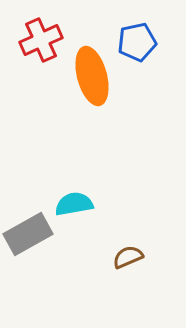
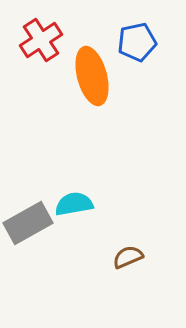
red cross: rotated 9 degrees counterclockwise
gray rectangle: moved 11 px up
